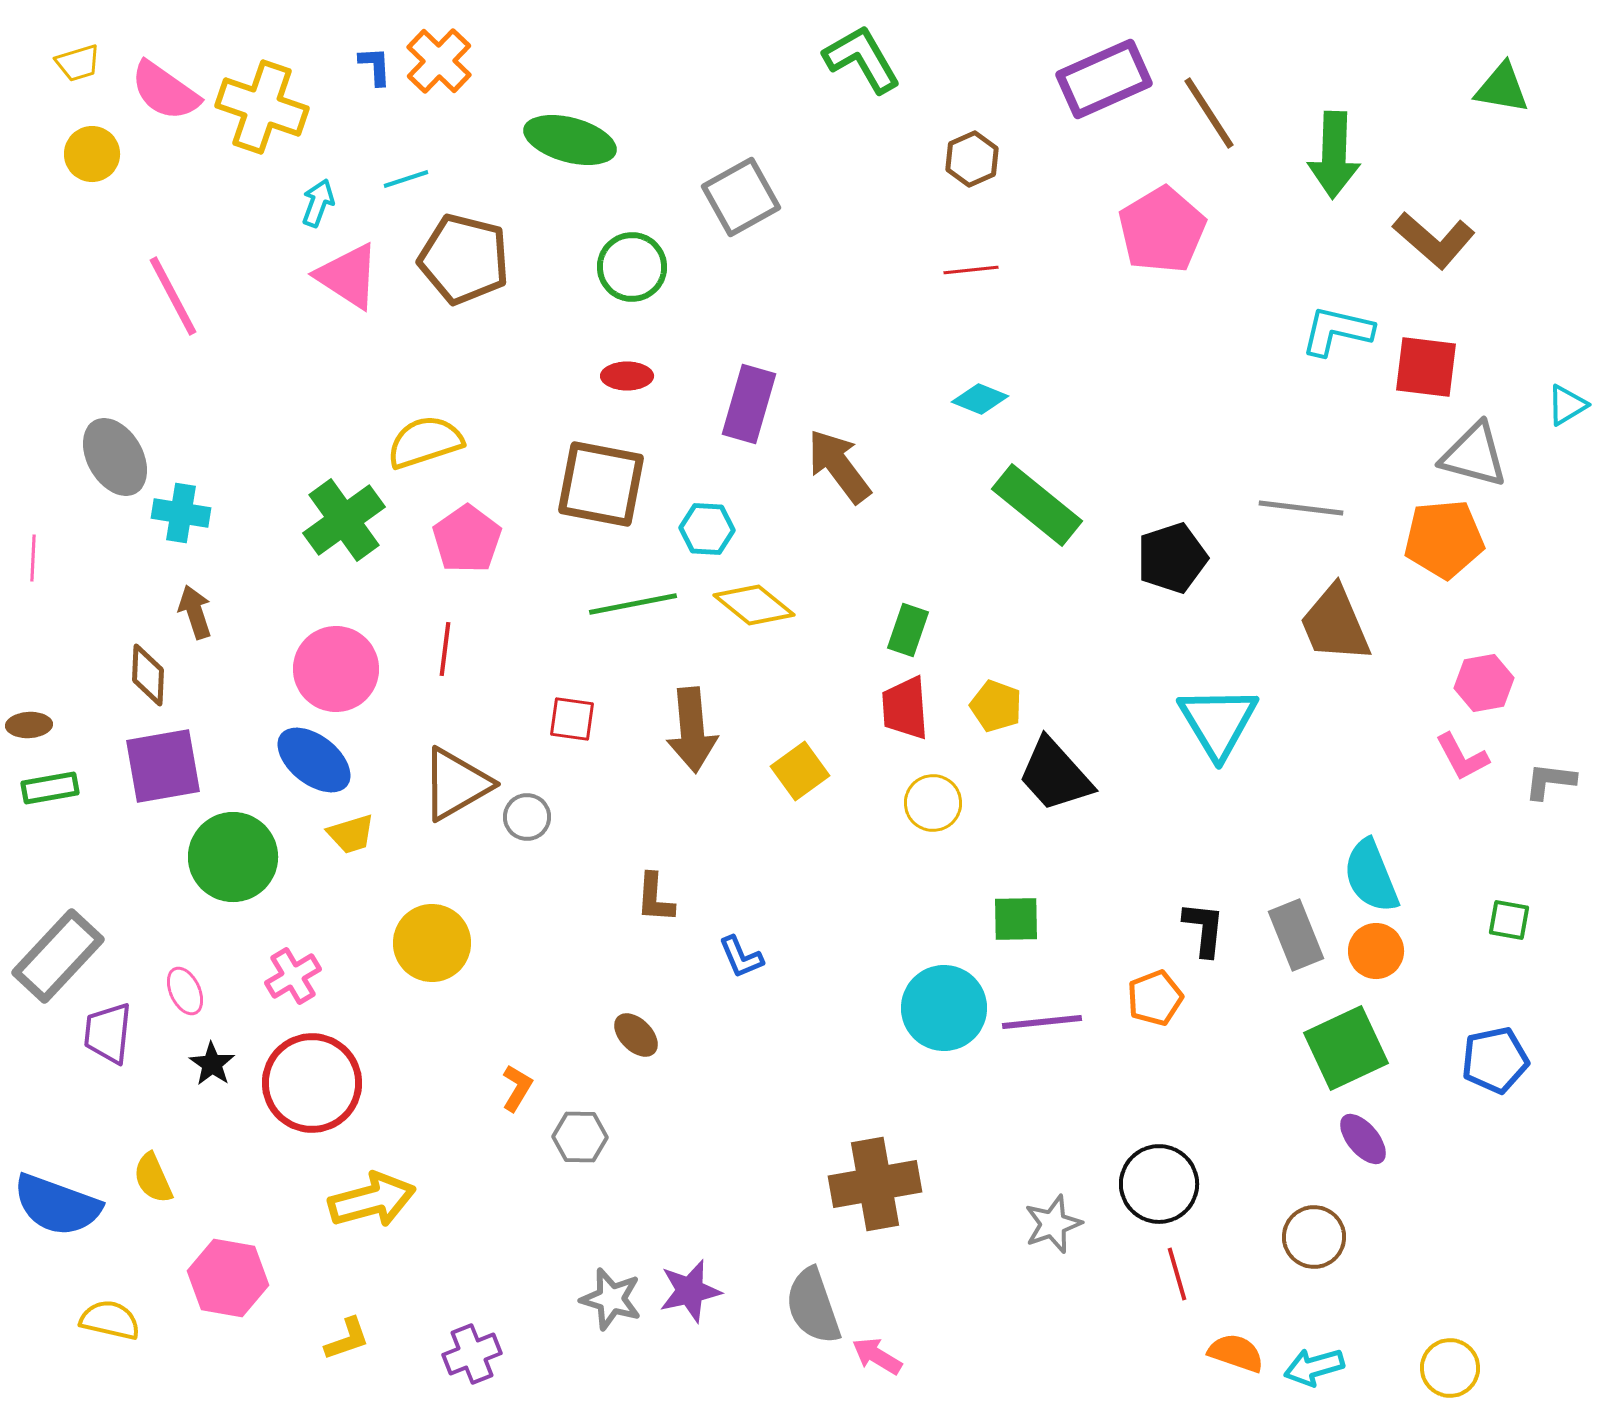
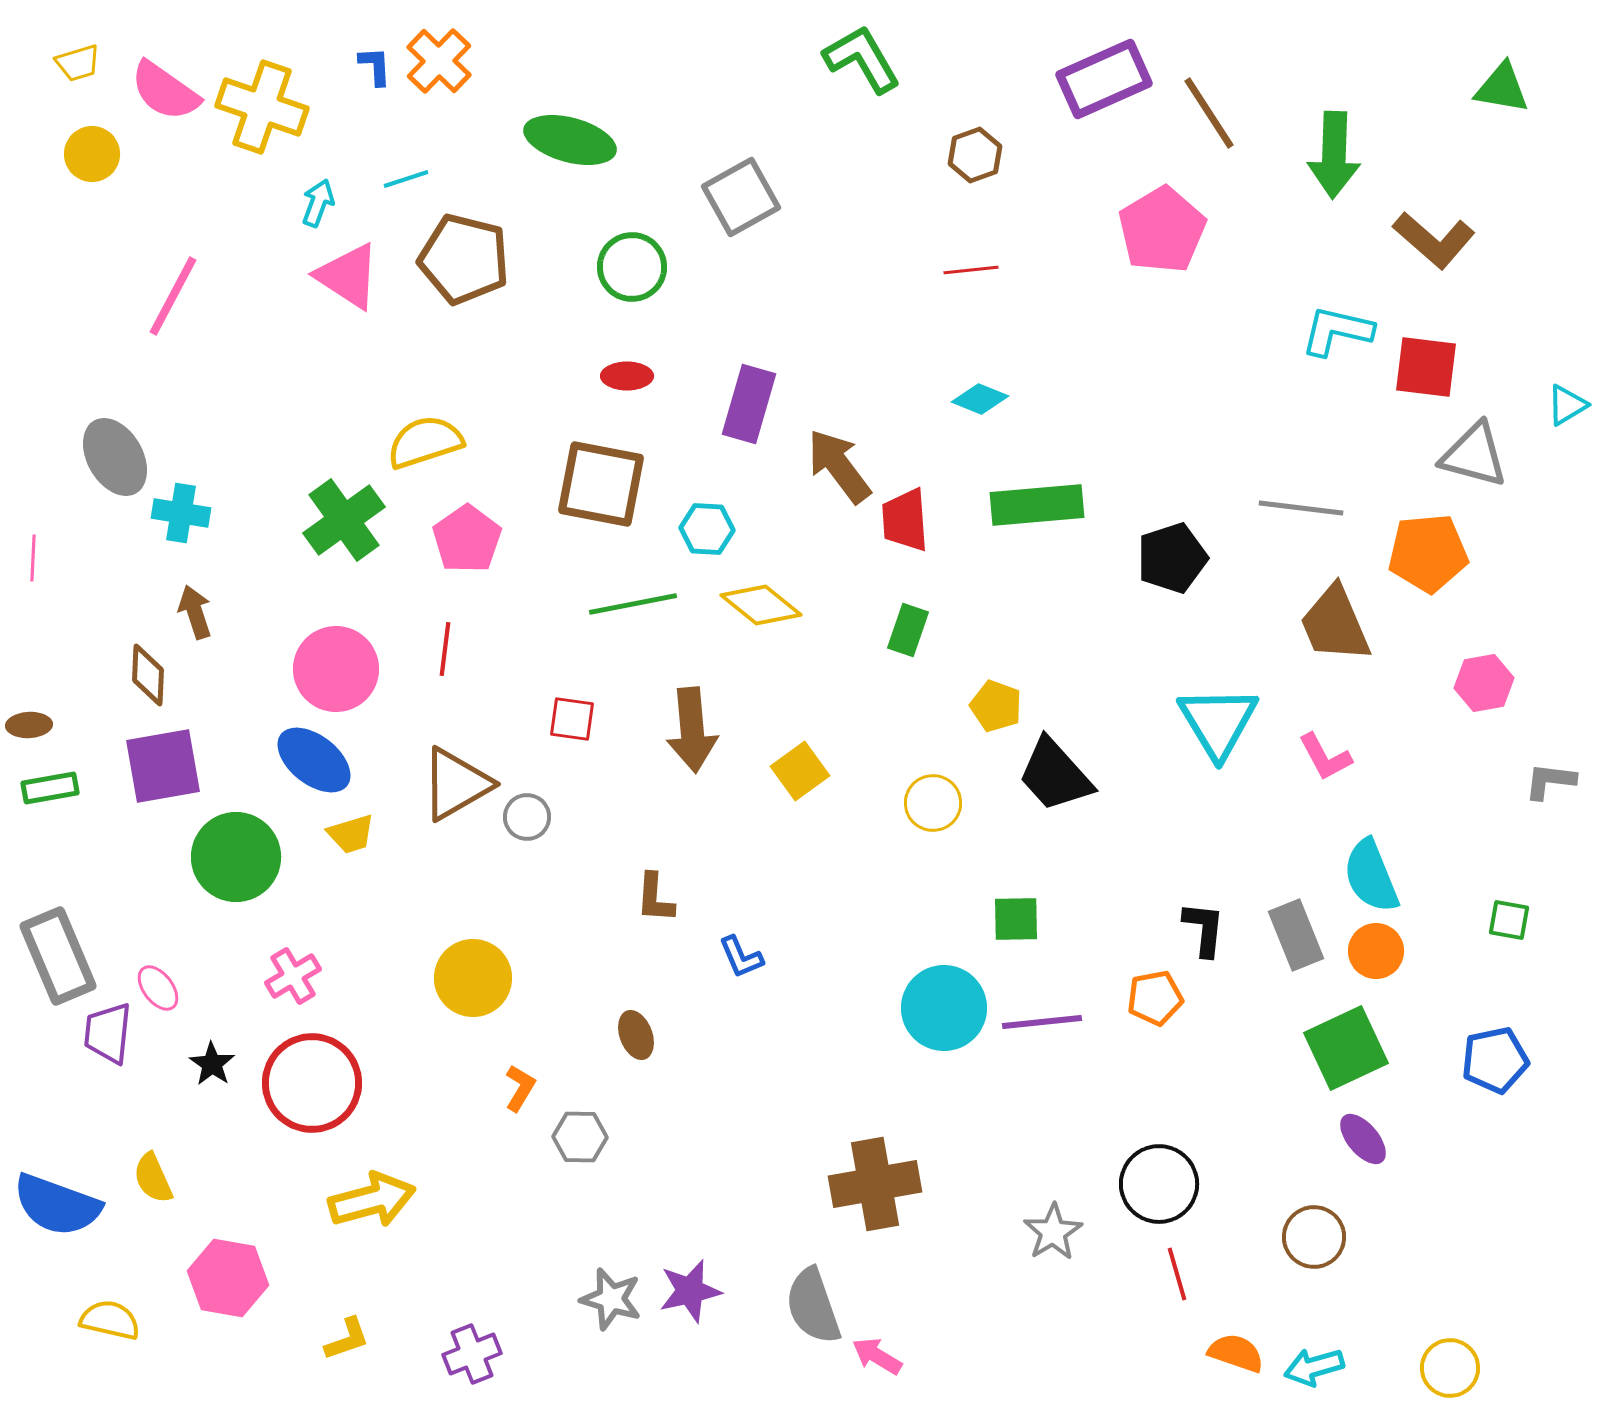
brown hexagon at (972, 159): moved 3 px right, 4 px up; rotated 4 degrees clockwise
pink line at (173, 296): rotated 56 degrees clockwise
green rectangle at (1037, 505): rotated 44 degrees counterclockwise
orange pentagon at (1444, 539): moved 16 px left, 14 px down
yellow diamond at (754, 605): moved 7 px right
red trapezoid at (905, 708): moved 188 px up
pink L-shape at (1462, 757): moved 137 px left
green circle at (233, 857): moved 3 px right
yellow circle at (432, 943): moved 41 px right, 35 px down
gray rectangle at (58, 956): rotated 66 degrees counterclockwise
pink ellipse at (185, 991): moved 27 px left, 3 px up; rotated 12 degrees counterclockwise
orange pentagon at (1155, 998): rotated 10 degrees clockwise
brown ellipse at (636, 1035): rotated 24 degrees clockwise
orange L-shape at (517, 1088): moved 3 px right
gray star at (1053, 1224): moved 8 px down; rotated 12 degrees counterclockwise
